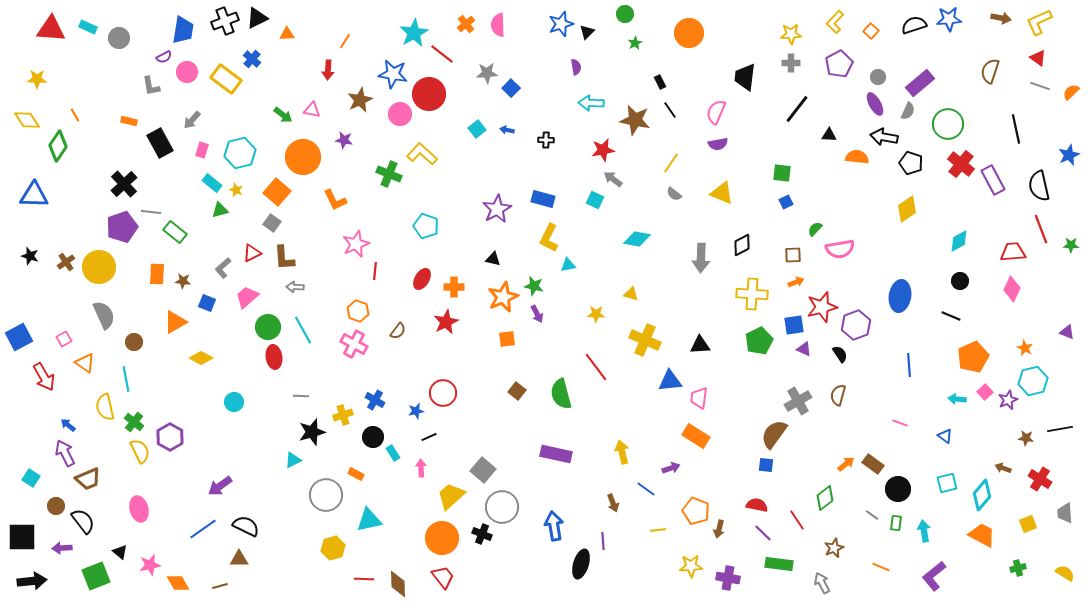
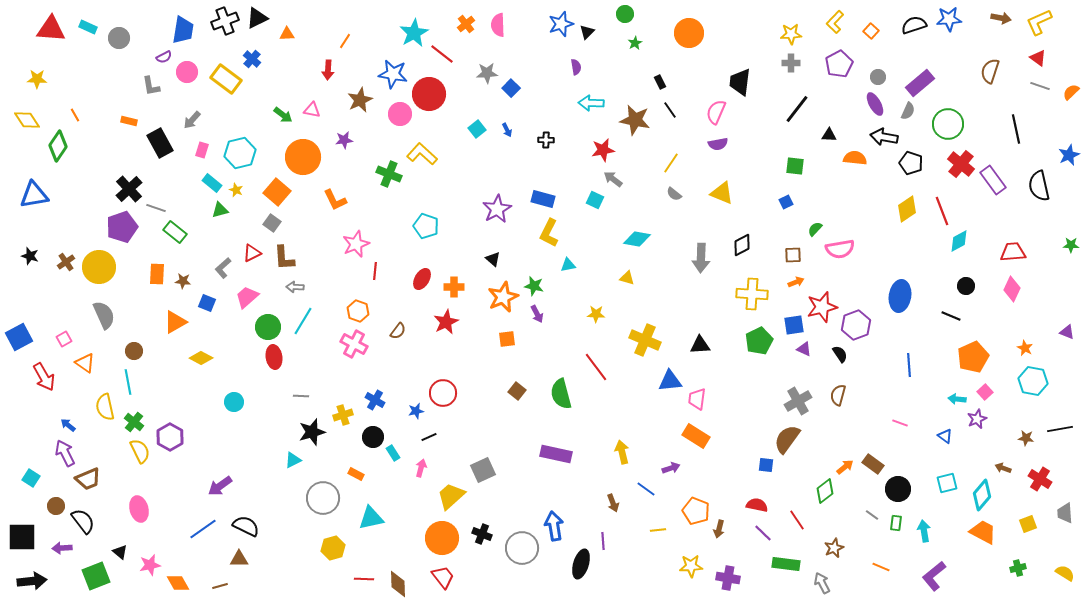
black trapezoid at (745, 77): moved 5 px left, 5 px down
blue arrow at (507, 130): rotated 128 degrees counterclockwise
purple star at (344, 140): rotated 18 degrees counterclockwise
orange semicircle at (857, 157): moved 2 px left, 1 px down
green square at (782, 173): moved 13 px right, 7 px up
purple rectangle at (993, 180): rotated 8 degrees counterclockwise
black cross at (124, 184): moved 5 px right, 5 px down
blue triangle at (34, 195): rotated 12 degrees counterclockwise
gray line at (151, 212): moved 5 px right, 4 px up; rotated 12 degrees clockwise
red line at (1041, 229): moved 99 px left, 18 px up
yellow L-shape at (549, 238): moved 5 px up
black triangle at (493, 259): rotated 28 degrees clockwise
black circle at (960, 281): moved 6 px right, 5 px down
yellow triangle at (631, 294): moved 4 px left, 16 px up
cyan line at (303, 330): moved 9 px up; rotated 60 degrees clockwise
brown circle at (134, 342): moved 9 px down
cyan line at (126, 379): moved 2 px right, 3 px down
cyan hexagon at (1033, 381): rotated 24 degrees clockwise
pink trapezoid at (699, 398): moved 2 px left, 1 px down
purple star at (1008, 400): moved 31 px left, 19 px down
brown semicircle at (774, 434): moved 13 px right, 5 px down
orange arrow at (846, 464): moved 1 px left, 3 px down
pink arrow at (421, 468): rotated 18 degrees clockwise
gray square at (483, 470): rotated 25 degrees clockwise
gray circle at (326, 495): moved 3 px left, 3 px down
green diamond at (825, 498): moved 7 px up
gray circle at (502, 507): moved 20 px right, 41 px down
cyan triangle at (369, 520): moved 2 px right, 2 px up
orange trapezoid at (982, 535): moved 1 px right, 3 px up
green rectangle at (779, 564): moved 7 px right
